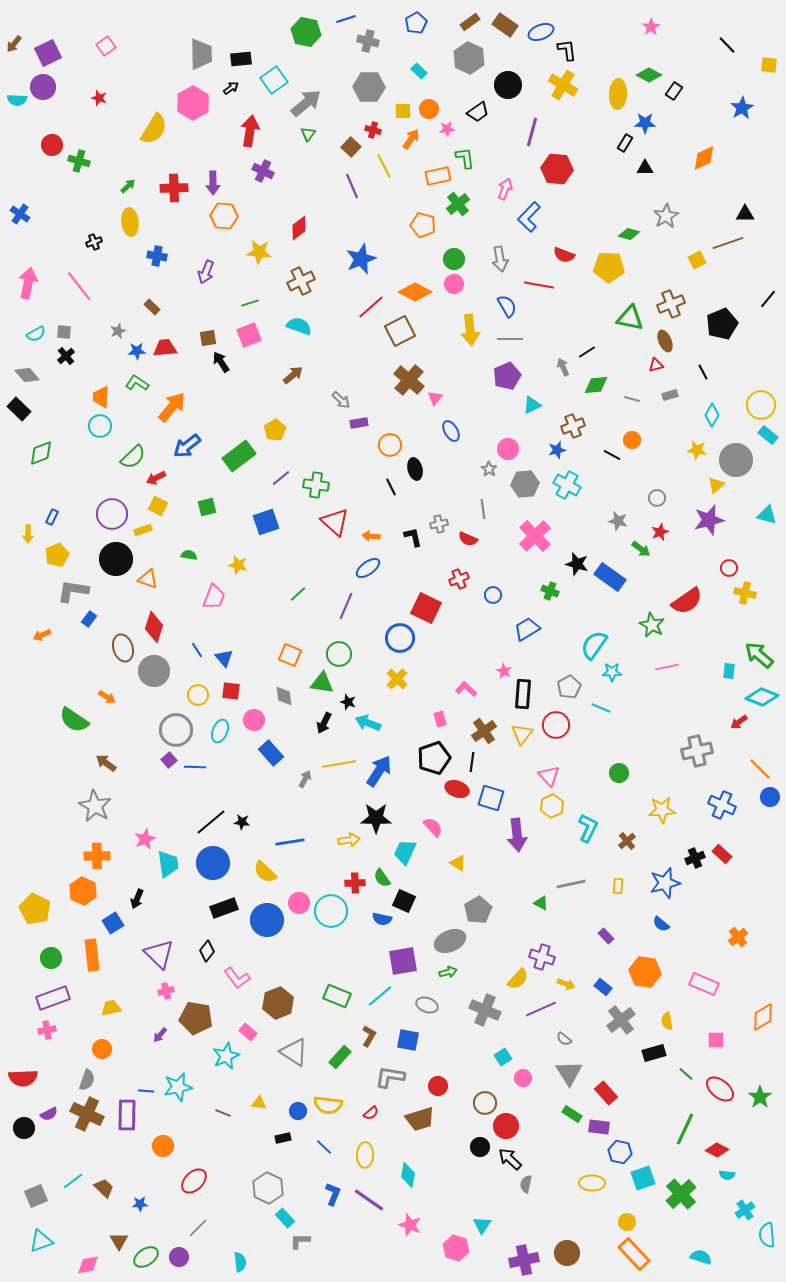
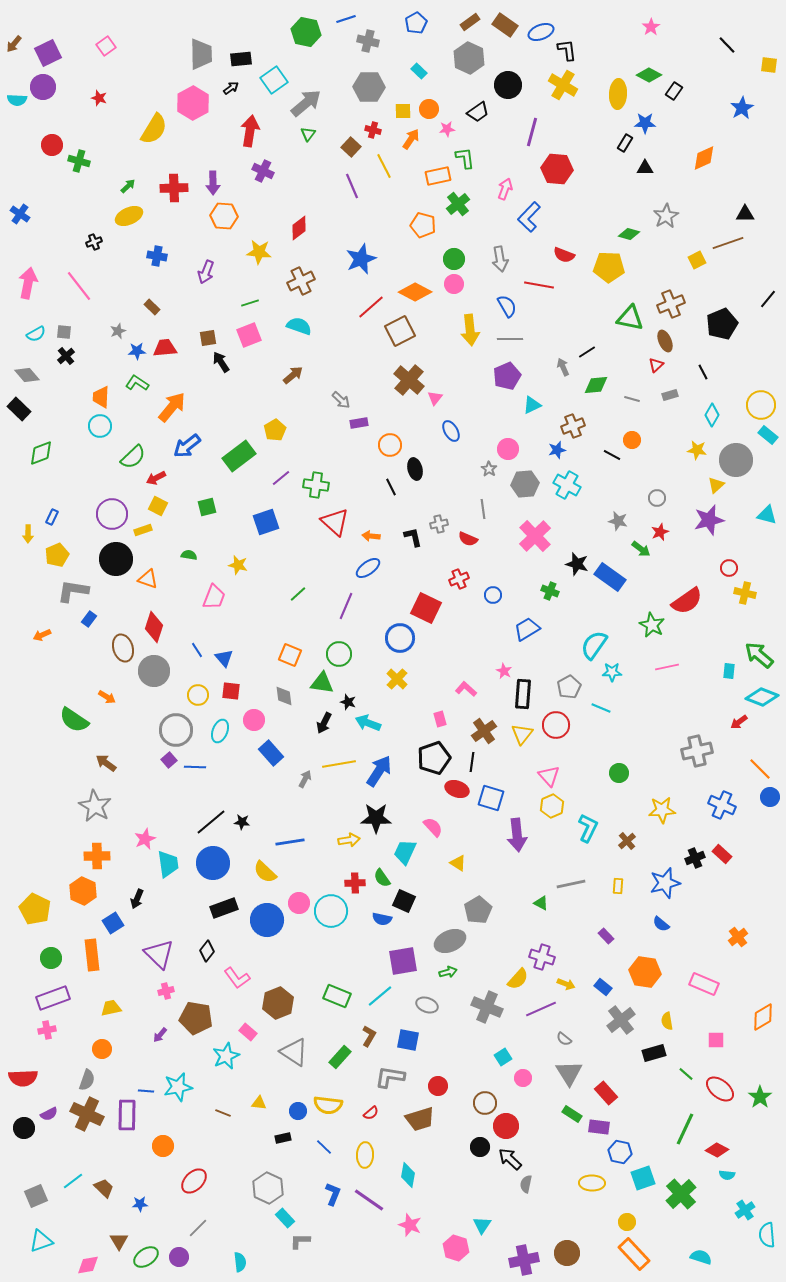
yellow ellipse at (130, 222): moved 1 px left, 6 px up; rotated 72 degrees clockwise
red triangle at (656, 365): rotated 28 degrees counterclockwise
gray cross at (485, 1010): moved 2 px right, 3 px up
